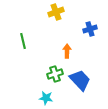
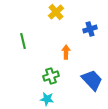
yellow cross: rotated 21 degrees counterclockwise
orange arrow: moved 1 px left, 1 px down
green cross: moved 4 px left, 2 px down
blue trapezoid: moved 12 px right
cyan star: moved 1 px right, 1 px down
